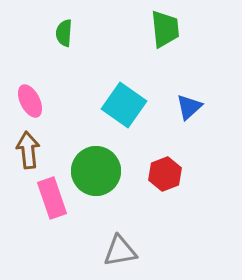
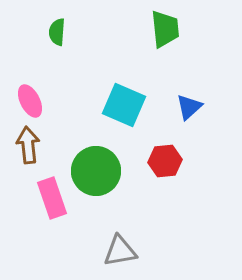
green semicircle: moved 7 px left, 1 px up
cyan square: rotated 12 degrees counterclockwise
brown arrow: moved 5 px up
red hexagon: moved 13 px up; rotated 16 degrees clockwise
